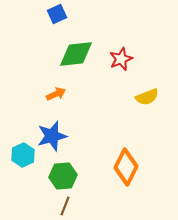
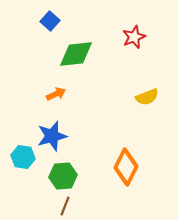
blue square: moved 7 px left, 7 px down; rotated 24 degrees counterclockwise
red star: moved 13 px right, 22 px up
cyan hexagon: moved 2 px down; rotated 25 degrees counterclockwise
